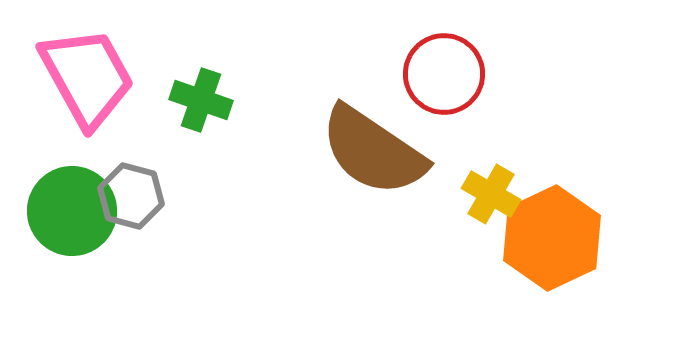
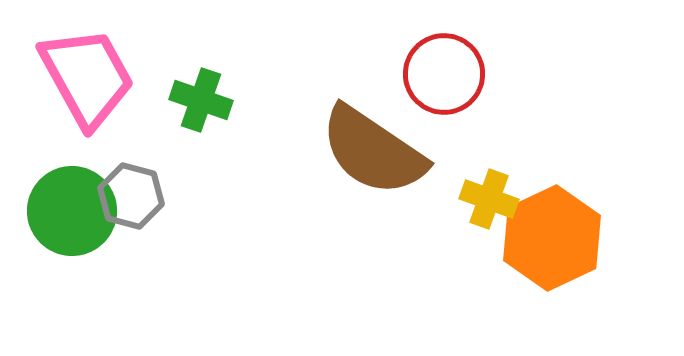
yellow cross: moved 2 px left, 5 px down; rotated 10 degrees counterclockwise
